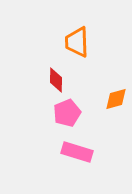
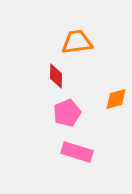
orange trapezoid: rotated 84 degrees clockwise
red diamond: moved 4 px up
